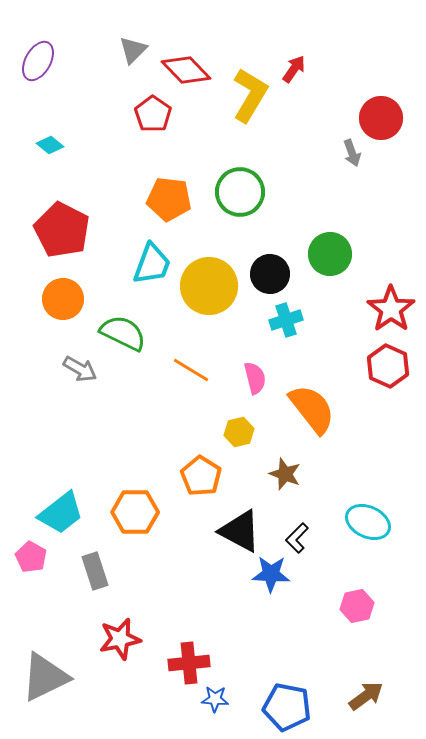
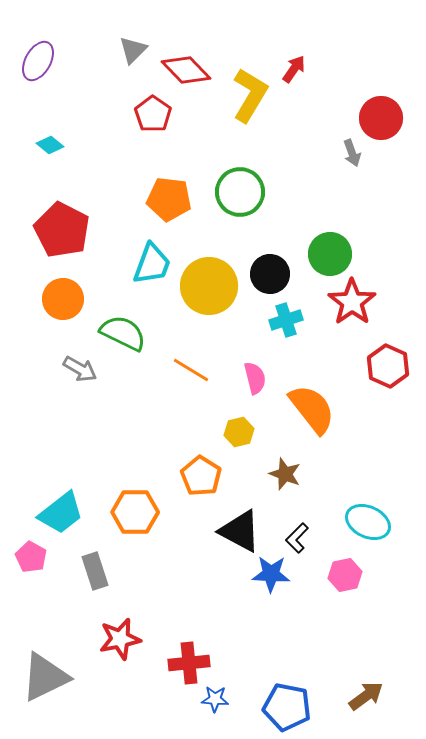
red star at (391, 309): moved 39 px left, 7 px up
pink hexagon at (357, 606): moved 12 px left, 31 px up
